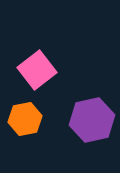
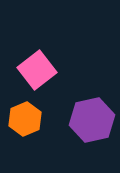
orange hexagon: rotated 12 degrees counterclockwise
